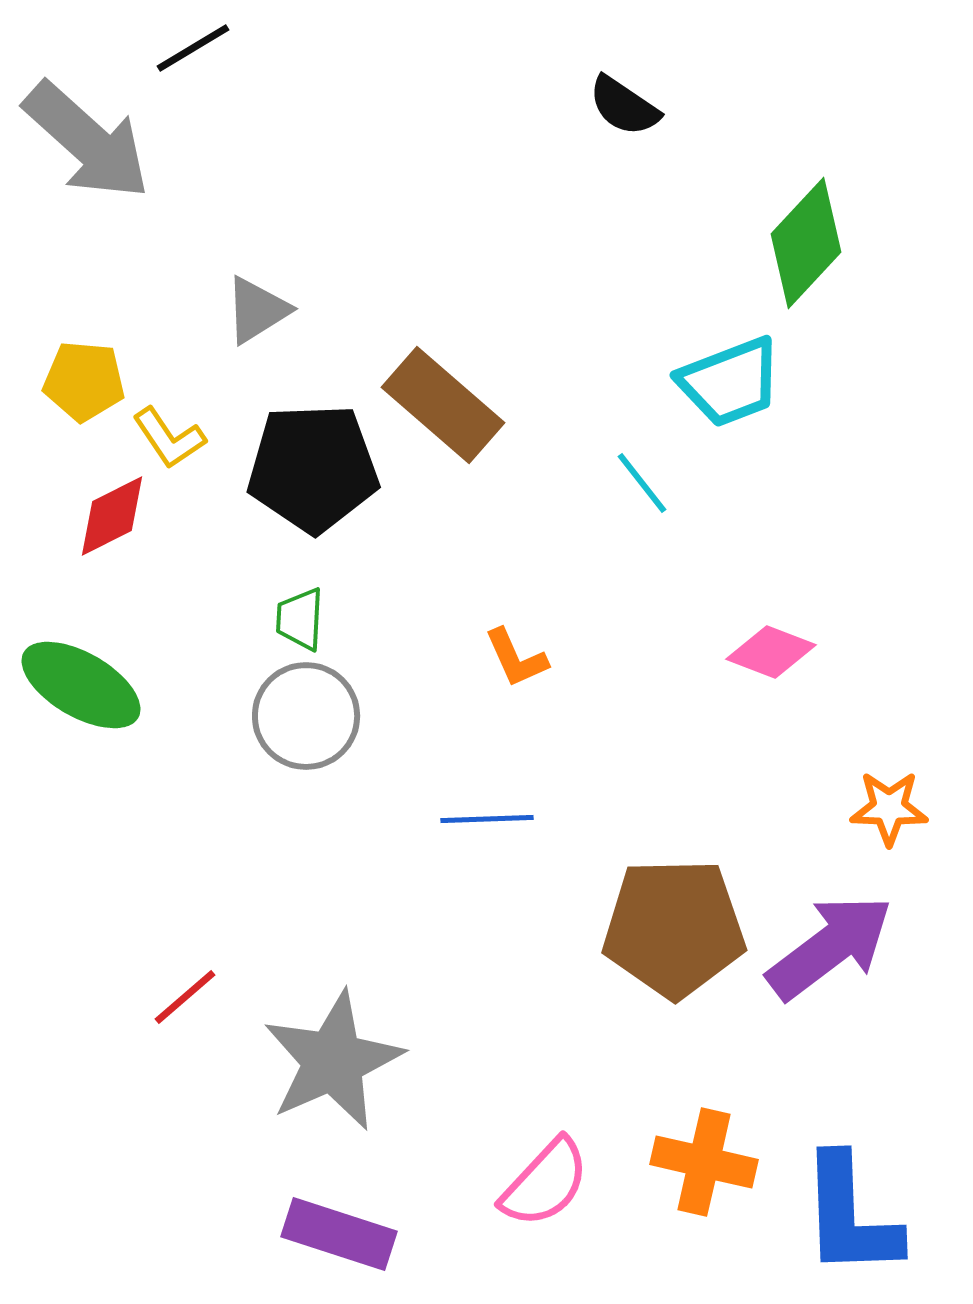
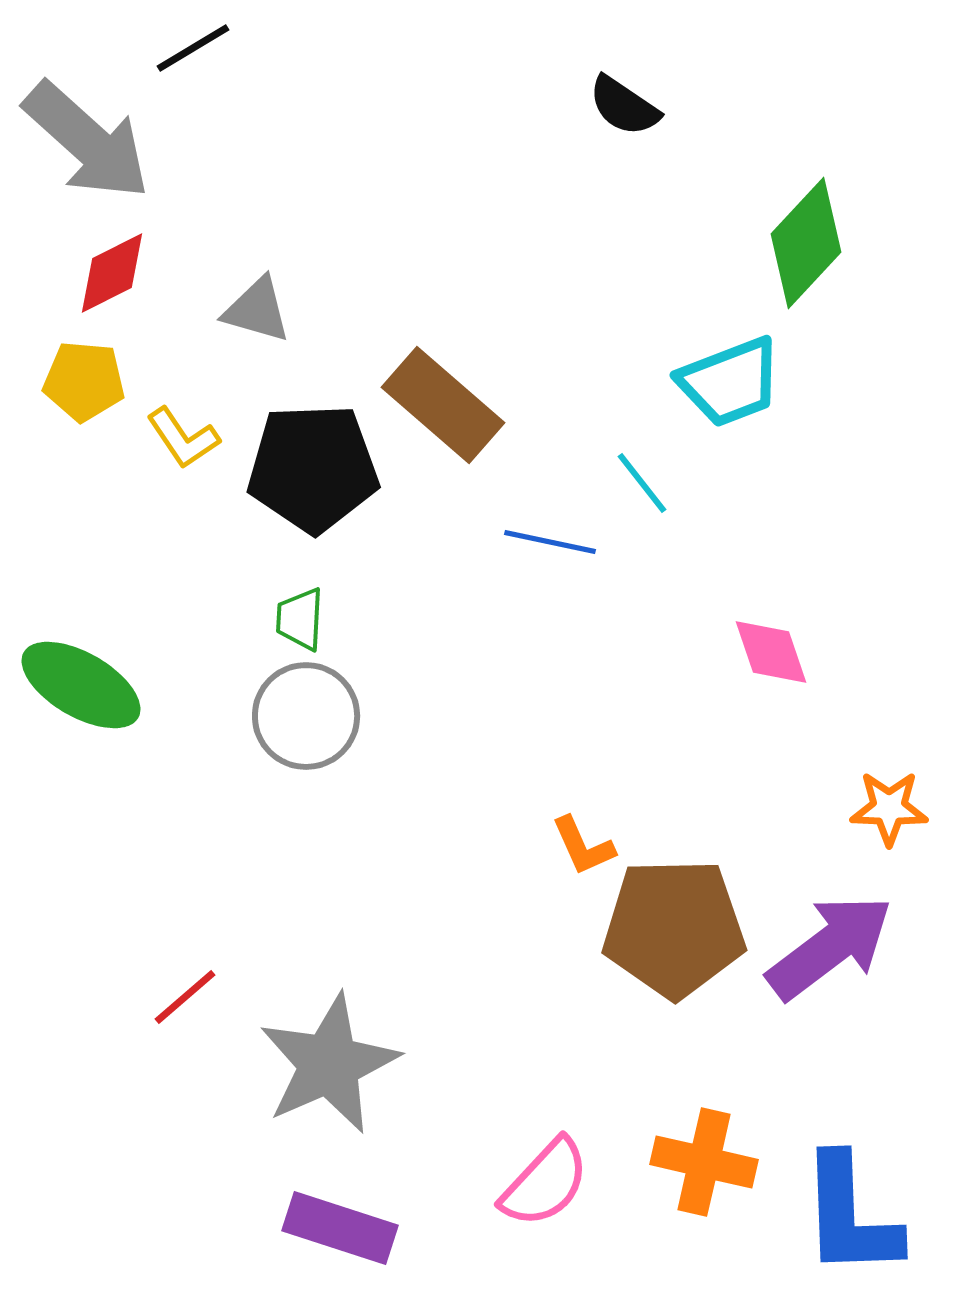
gray triangle: rotated 48 degrees clockwise
yellow L-shape: moved 14 px right
red diamond: moved 243 px up
pink diamond: rotated 50 degrees clockwise
orange L-shape: moved 67 px right, 188 px down
blue line: moved 63 px right, 277 px up; rotated 14 degrees clockwise
gray star: moved 4 px left, 3 px down
purple rectangle: moved 1 px right, 6 px up
